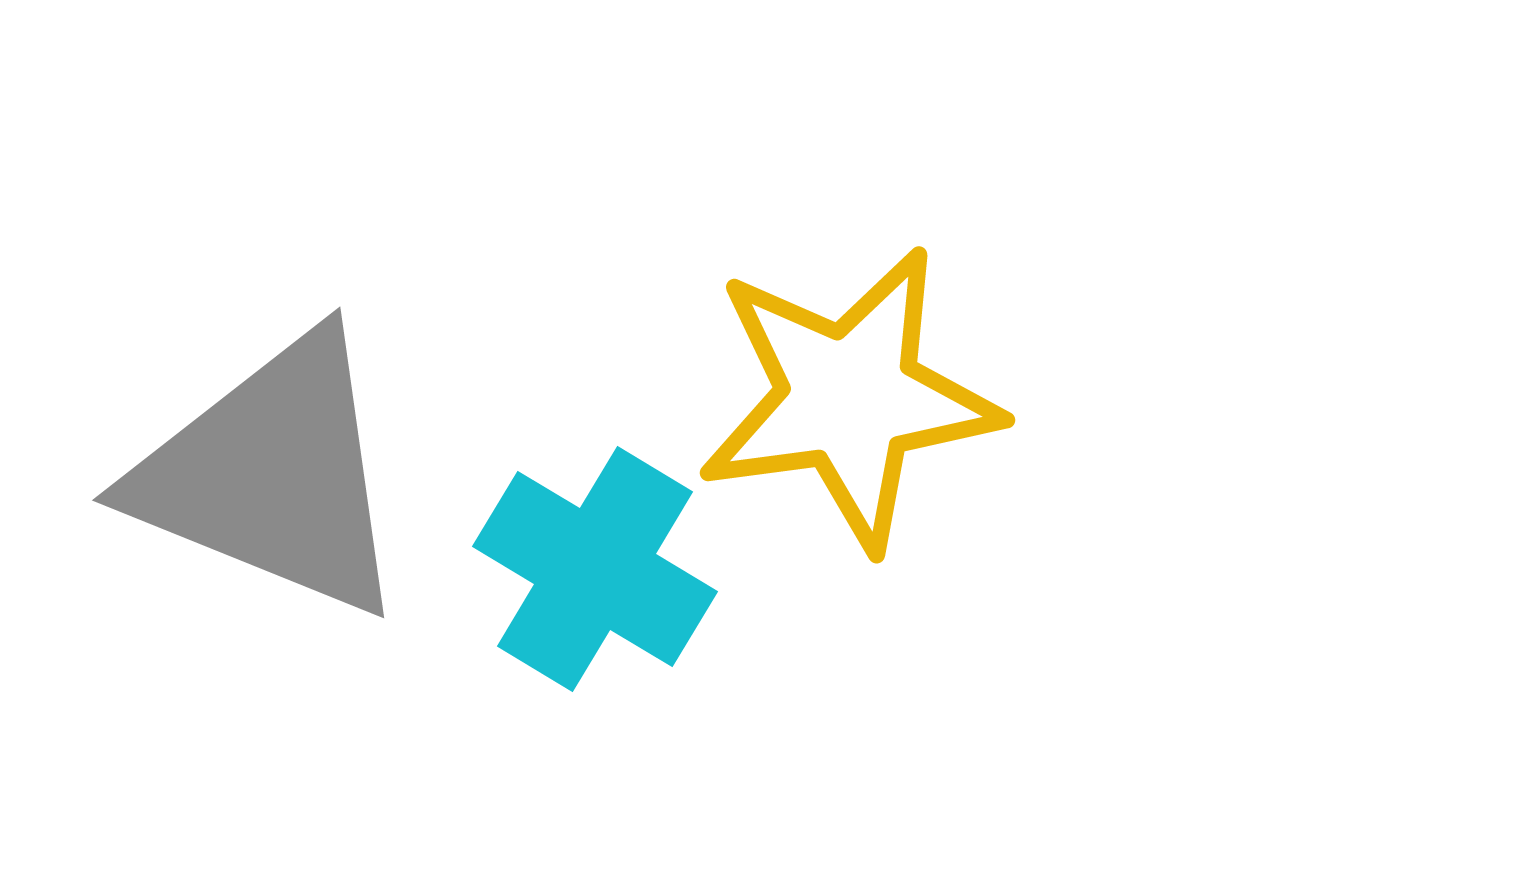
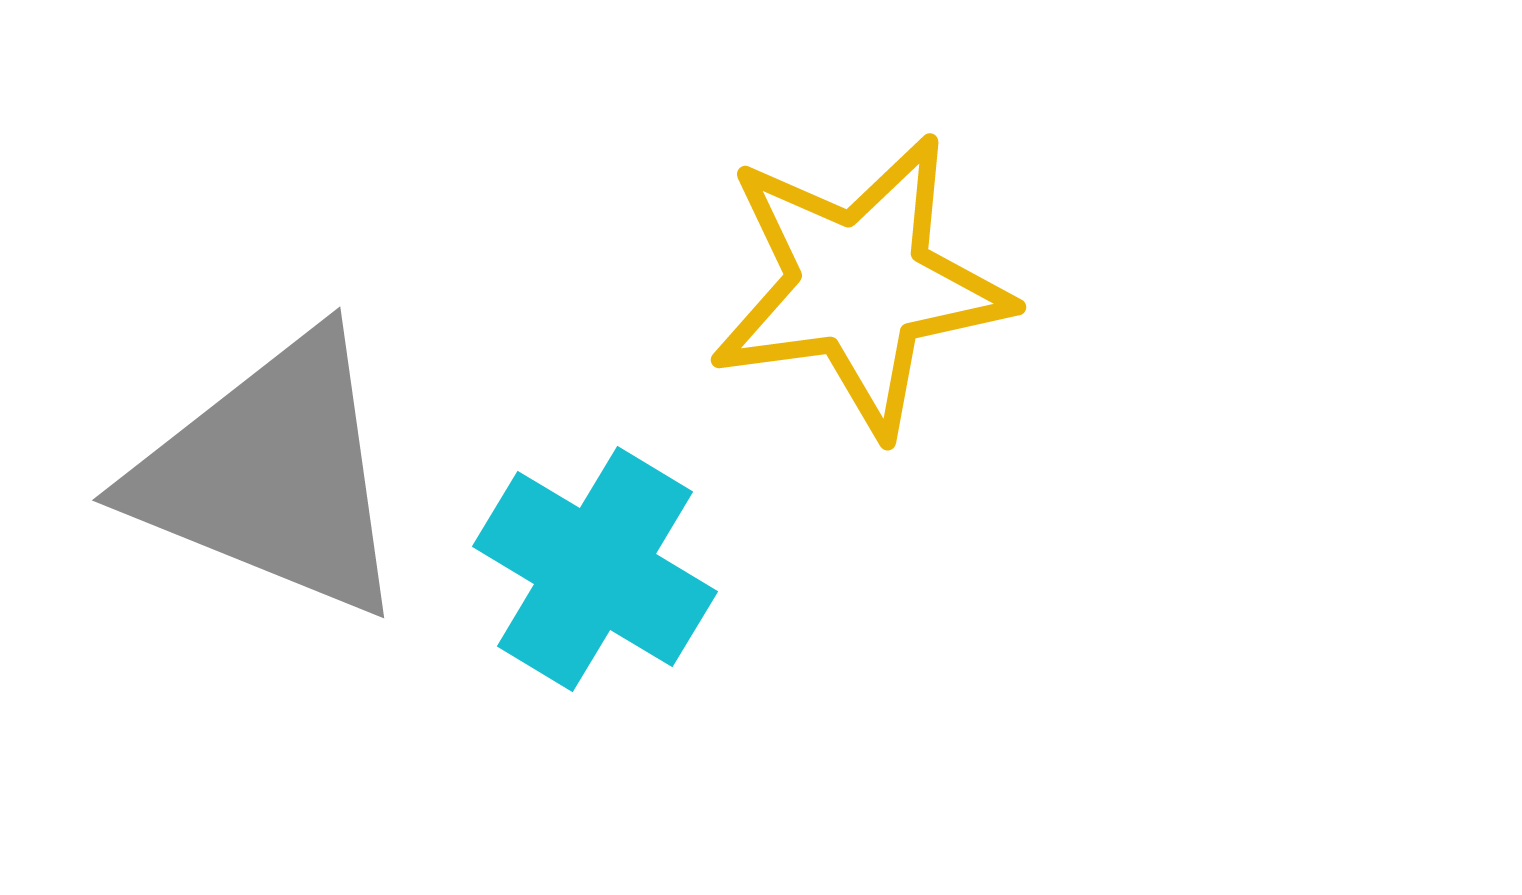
yellow star: moved 11 px right, 113 px up
